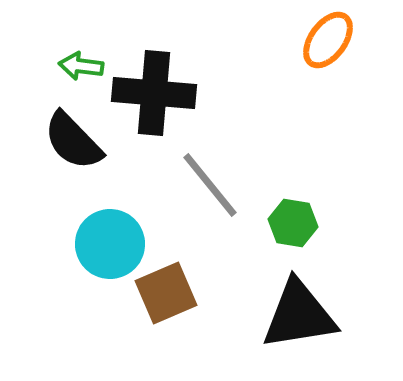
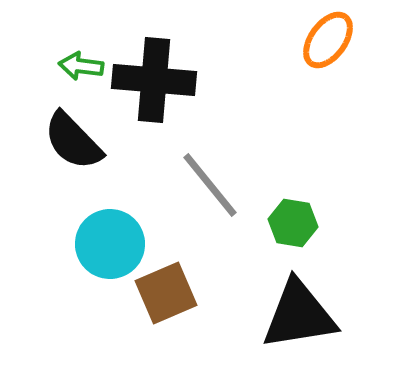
black cross: moved 13 px up
